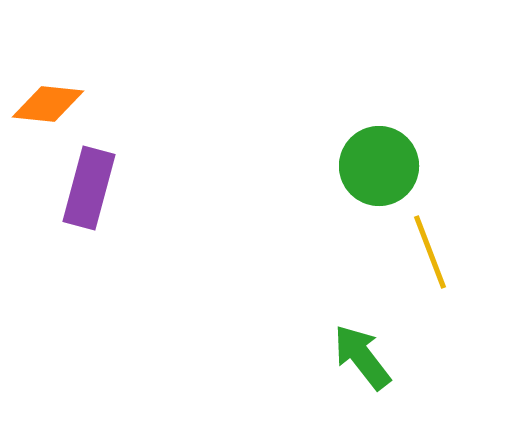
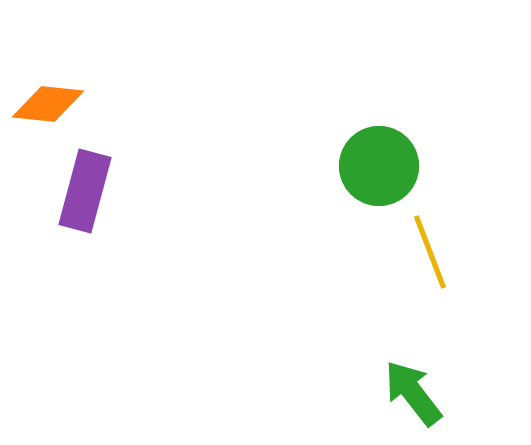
purple rectangle: moved 4 px left, 3 px down
green arrow: moved 51 px right, 36 px down
